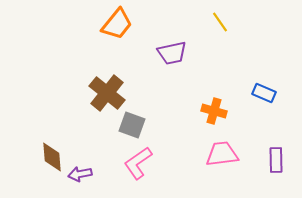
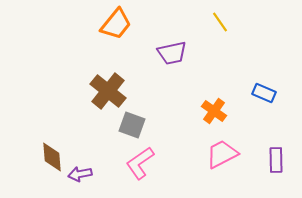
orange trapezoid: moved 1 px left
brown cross: moved 1 px right, 2 px up
orange cross: rotated 20 degrees clockwise
pink trapezoid: rotated 20 degrees counterclockwise
pink L-shape: moved 2 px right
